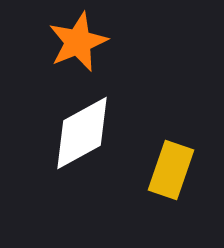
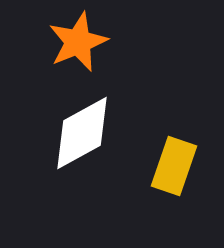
yellow rectangle: moved 3 px right, 4 px up
